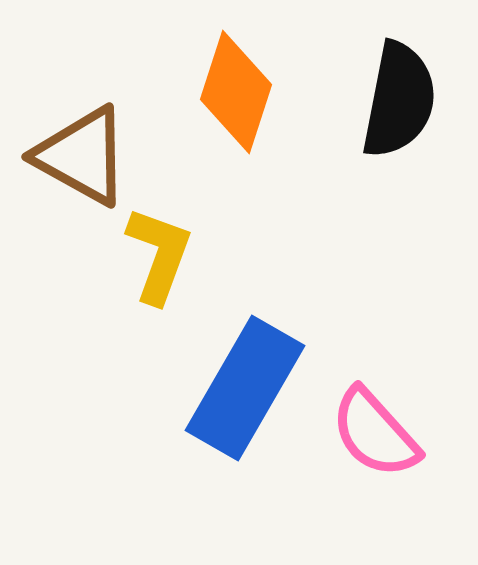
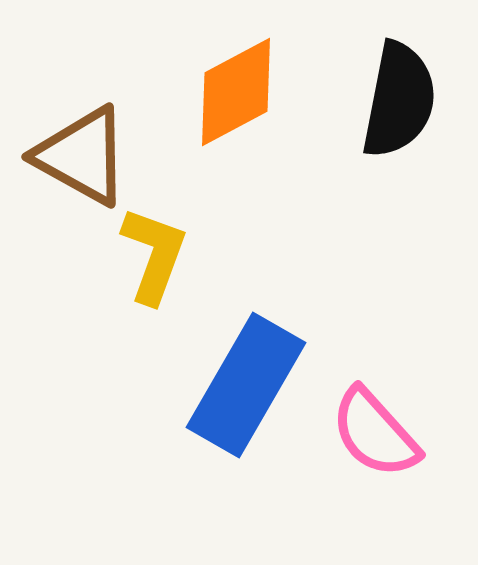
orange diamond: rotated 44 degrees clockwise
yellow L-shape: moved 5 px left
blue rectangle: moved 1 px right, 3 px up
